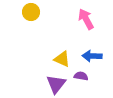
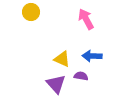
purple triangle: rotated 20 degrees counterclockwise
